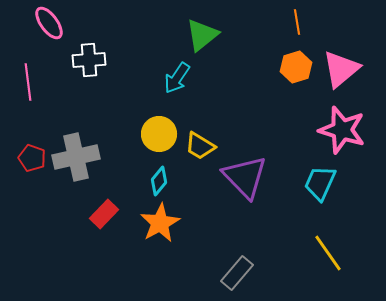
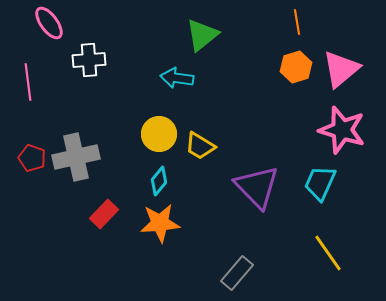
cyan arrow: rotated 64 degrees clockwise
purple triangle: moved 12 px right, 10 px down
orange star: rotated 24 degrees clockwise
